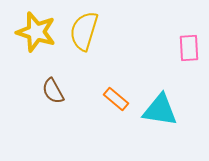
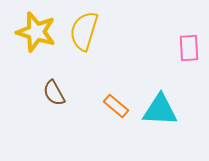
brown semicircle: moved 1 px right, 2 px down
orange rectangle: moved 7 px down
cyan triangle: rotated 6 degrees counterclockwise
